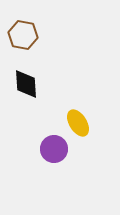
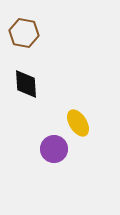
brown hexagon: moved 1 px right, 2 px up
